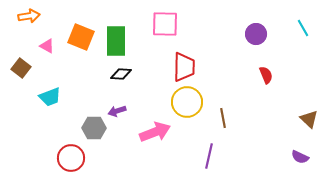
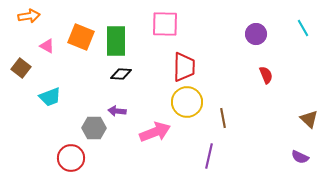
purple arrow: rotated 24 degrees clockwise
